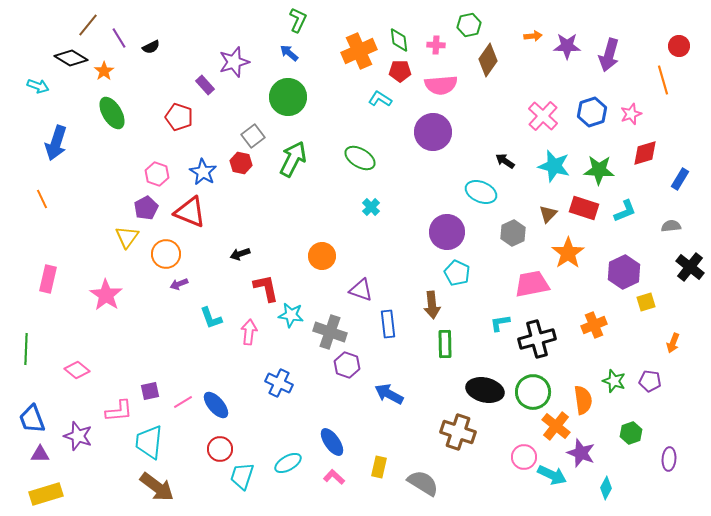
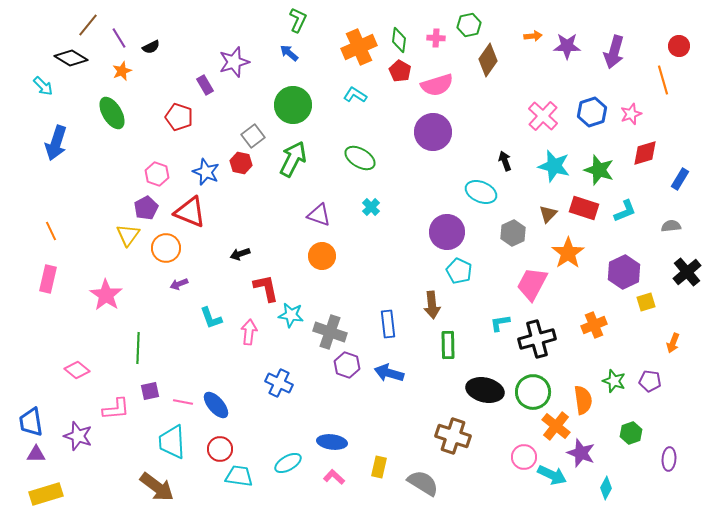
green diamond at (399, 40): rotated 15 degrees clockwise
pink cross at (436, 45): moved 7 px up
orange cross at (359, 51): moved 4 px up
purple arrow at (609, 55): moved 5 px right, 3 px up
orange star at (104, 71): moved 18 px right; rotated 12 degrees clockwise
red pentagon at (400, 71): rotated 30 degrees clockwise
purple rectangle at (205, 85): rotated 12 degrees clockwise
pink semicircle at (441, 85): moved 4 px left; rotated 12 degrees counterclockwise
cyan arrow at (38, 86): moved 5 px right; rotated 25 degrees clockwise
green circle at (288, 97): moved 5 px right, 8 px down
cyan L-shape at (380, 99): moved 25 px left, 4 px up
black arrow at (505, 161): rotated 36 degrees clockwise
green star at (599, 170): rotated 16 degrees clockwise
blue star at (203, 172): moved 3 px right; rotated 8 degrees counterclockwise
orange line at (42, 199): moved 9 px right, 32 px down
yellow triangle at (127, 237): moved 1 px right, 2 px up
orange circle at (166, 254): moved 6 px up
black cross at (690, 267): moved 3 px left, 5 px down; rotated 12 degrees clockwise
cyan pentagon at (457, 273): moved 2 px right, 2 px up
pink trapezoid at (532, 284): rotated 51 degrees counterclockwise
purple triangle at (361, 290): moved 42 px left, 75 px up
green rectangle at (445, 344): moved 3 px right, 1 px down
green line at (26, 349): moved 112 px right, 1 px up
blue arrow at (389, 394): moved 21 px up; rotated 12 degrees counterclockwise
pink line at (183, 402): rotated 42 degrees clockwise
pink L-shape at (119, 411): moved 3 px left, 2 px up
blue trapezoid at (32, 419): moved 1 px left, 3 px down; rotated 12 degrees clockwise
brown cross at (458, 432): moved 5 px left, 4 px down
cyan trapezoid at (149, 442): moved 23 px right; rotated 9 degrees counterclockwise
blue ellipse at (332, 442): rotated 48 degrees counterclockwise
purple triangle at (40, 454): moved 4 px left
cyan trapezoid at (242, 476): moved 3 px left; rotated 80 degrees clockwise
